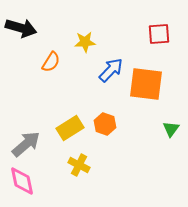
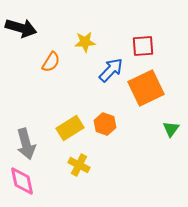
red square: moved 16 px left, 12 px down
orange square: moved 4 px down; rotated 33 degrees counterclockwise
gray arrow: rotated 116 degrees clockwise
